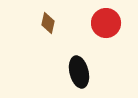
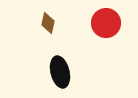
black ellipse: moved 19 px left
